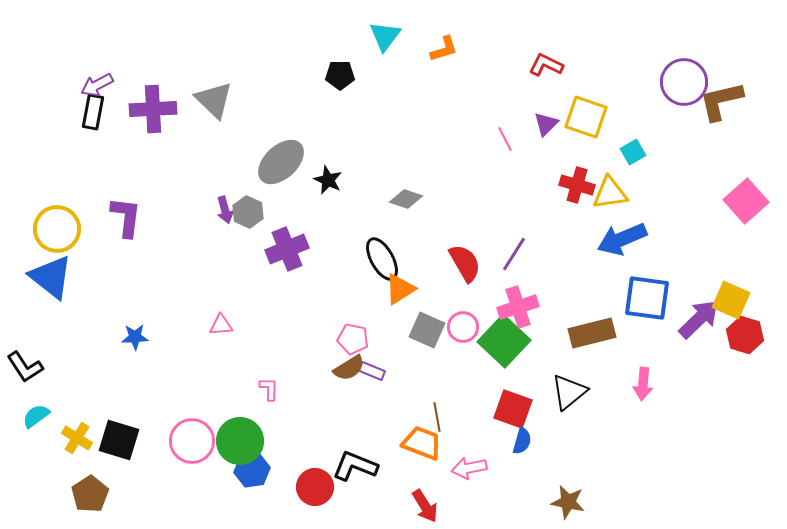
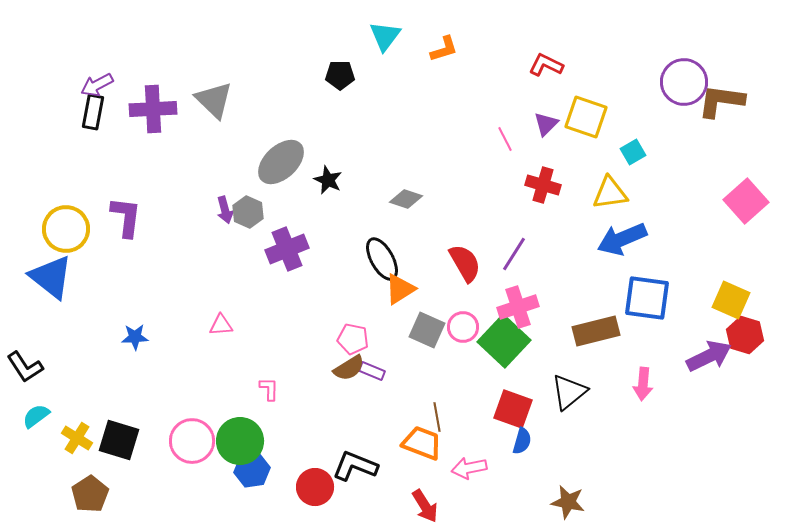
brown L-shape at (721, 101): rotated 21 degrees clockwise
red cross at (577, 185): moved 34 px left
yellow circle at (57, 229): moved 9 px right
purple arrow at (699, 319): moved 10 px right, 37 px down; rotated 18 degrees clockwise
brown rectangle at (592, 333): moved 4 px right, 2 px up
